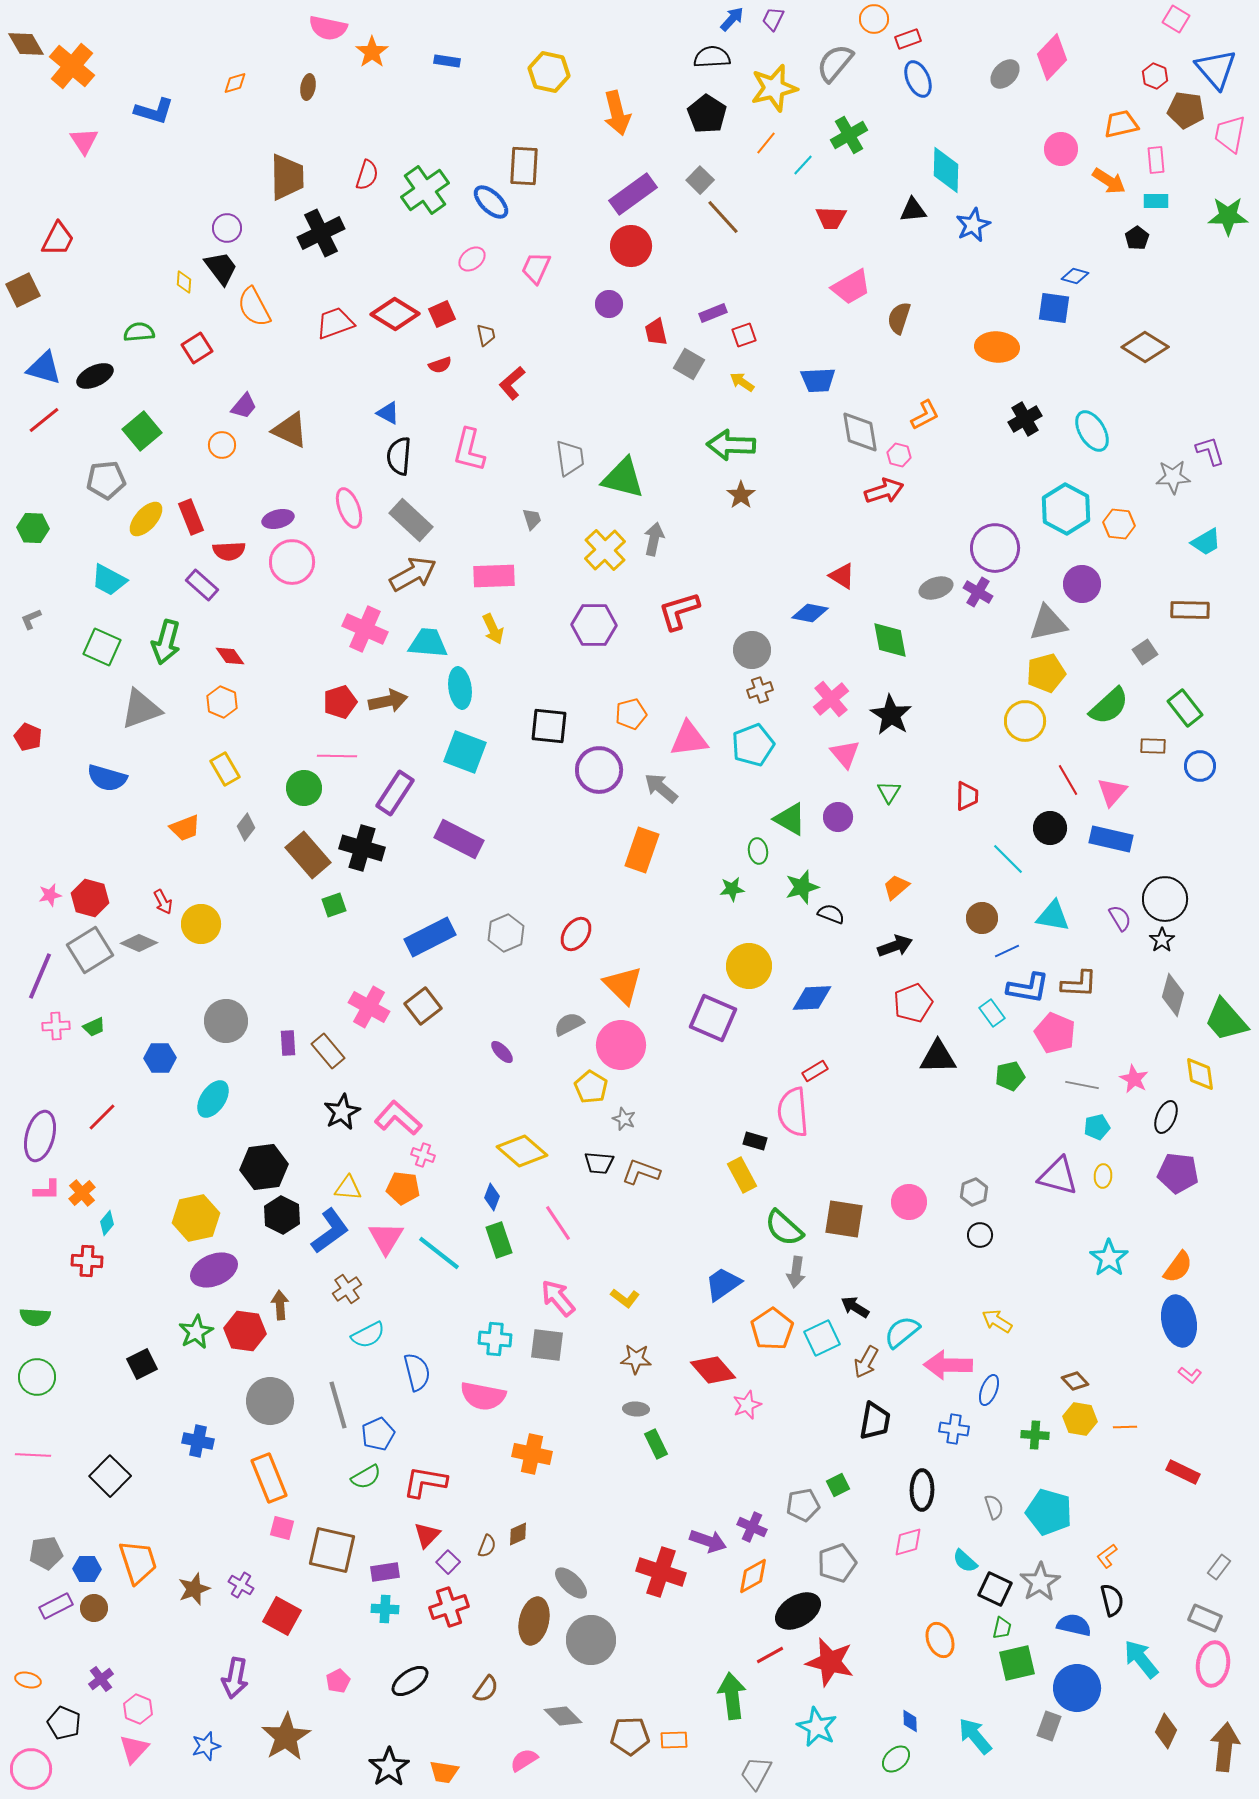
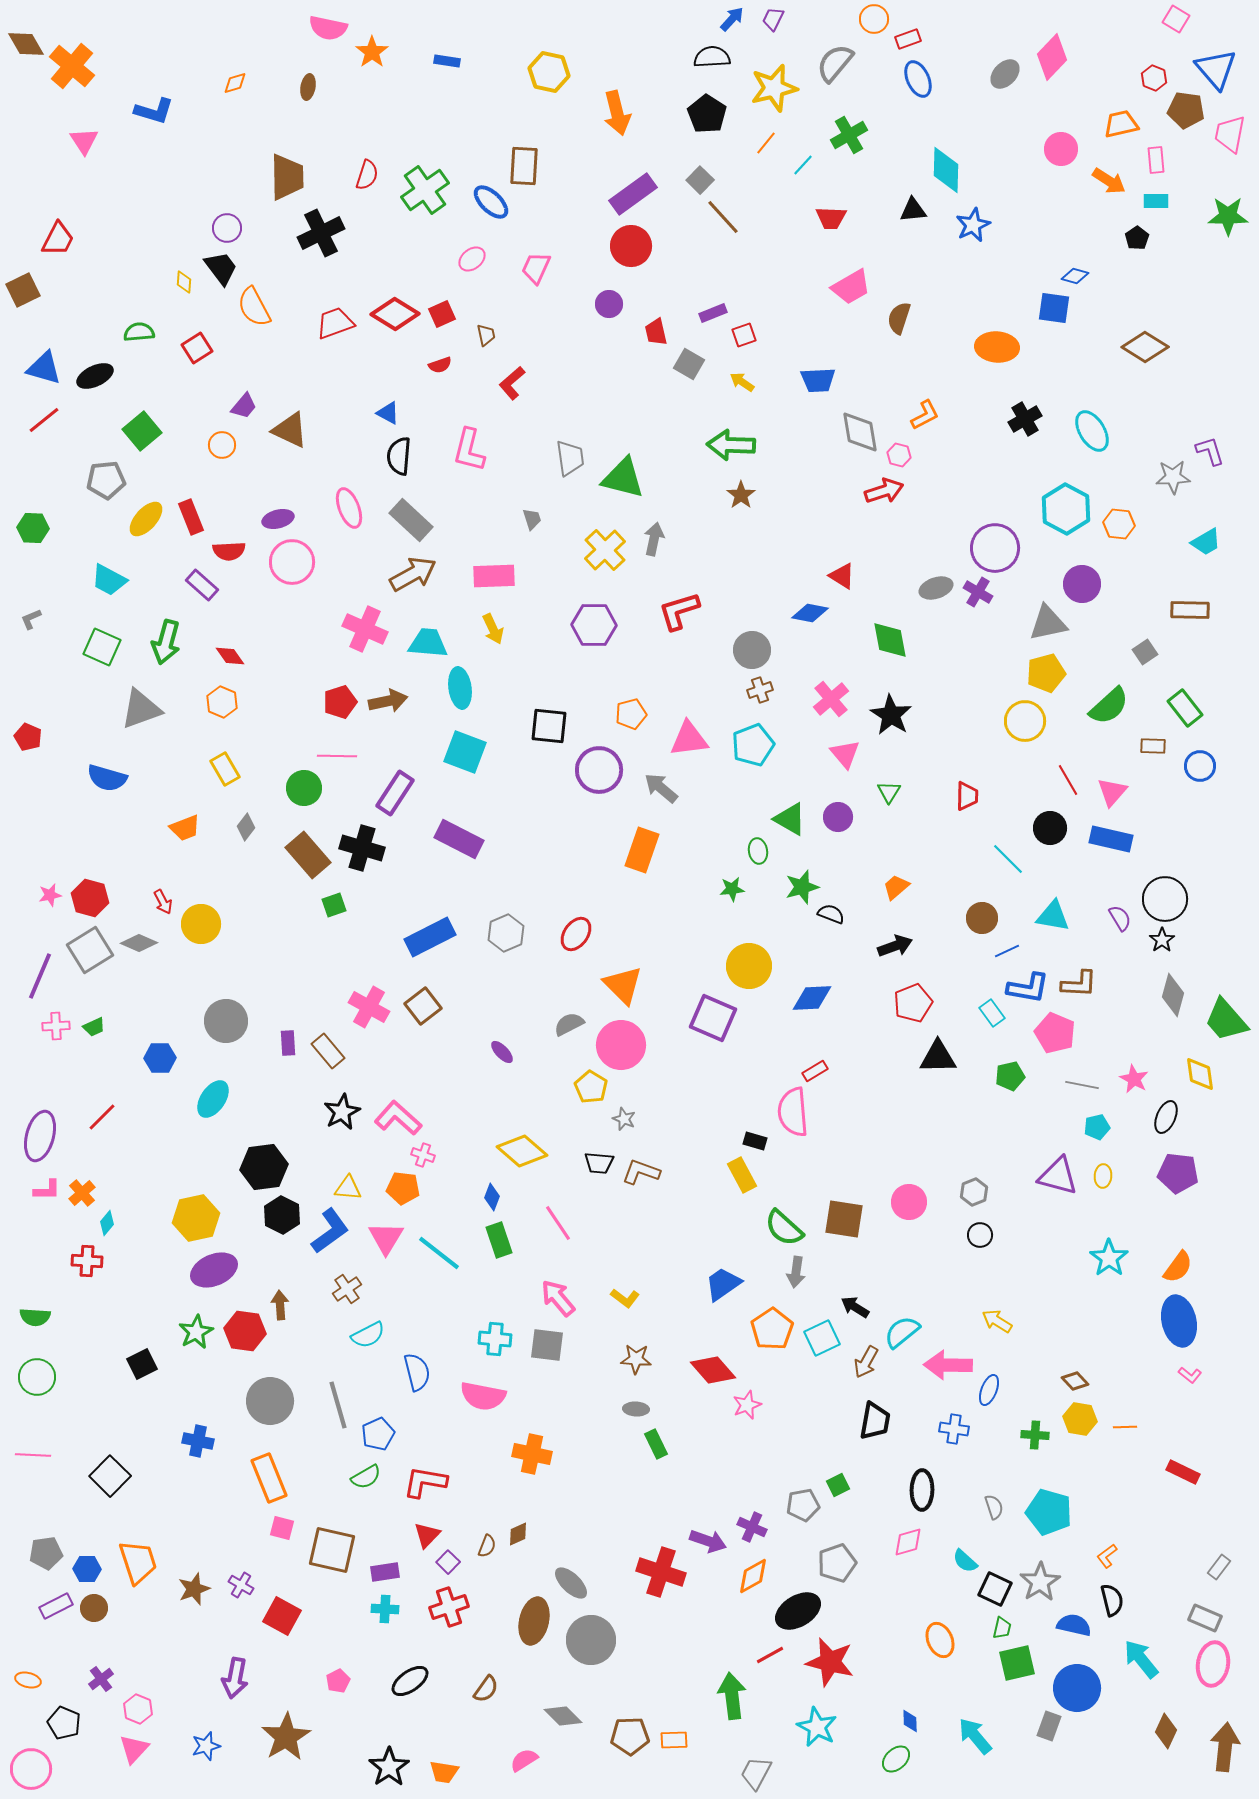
red hexagon at (1155, 76): moved 1 px left, 2 px down
